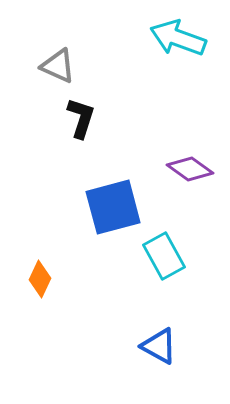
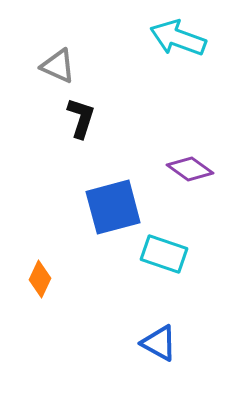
cyan rectangle: moved 2 px up; rotated 42 degrees counterclockwise
blue triangle: moved 3 px up
